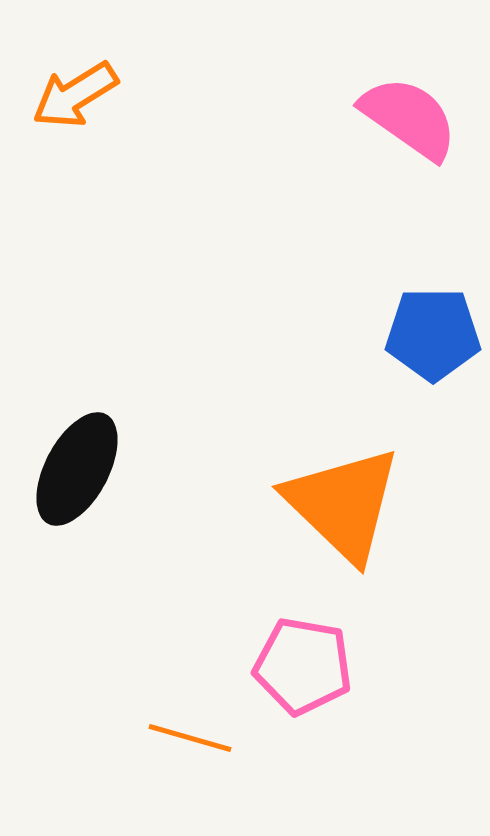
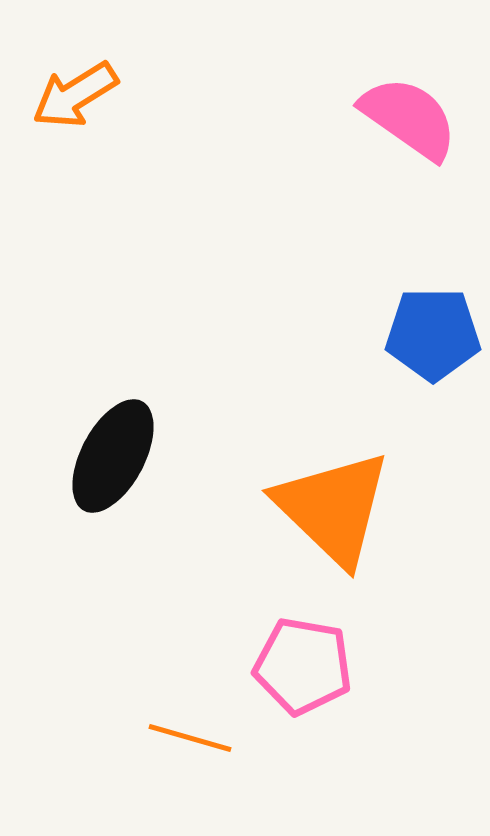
black ellipse: moved 36 px right, 13 px up
orange triangle: moved 10 px left, 4 px down
